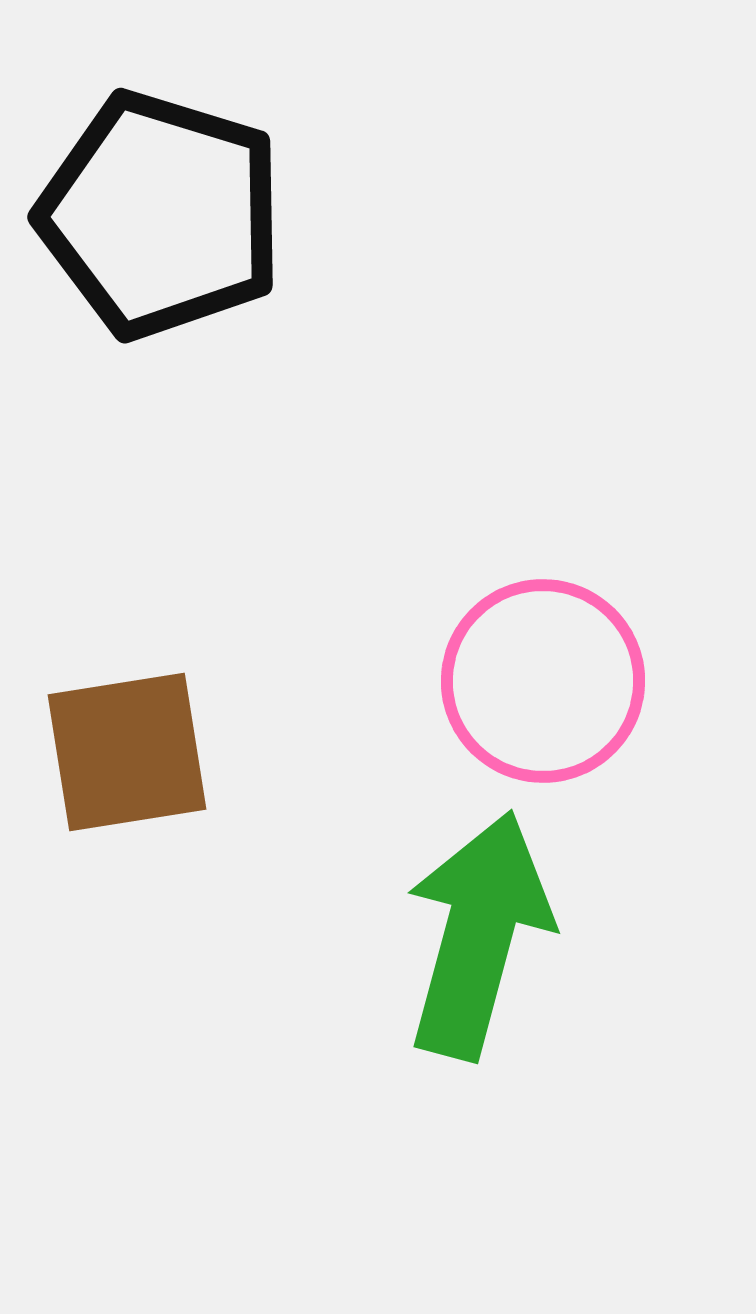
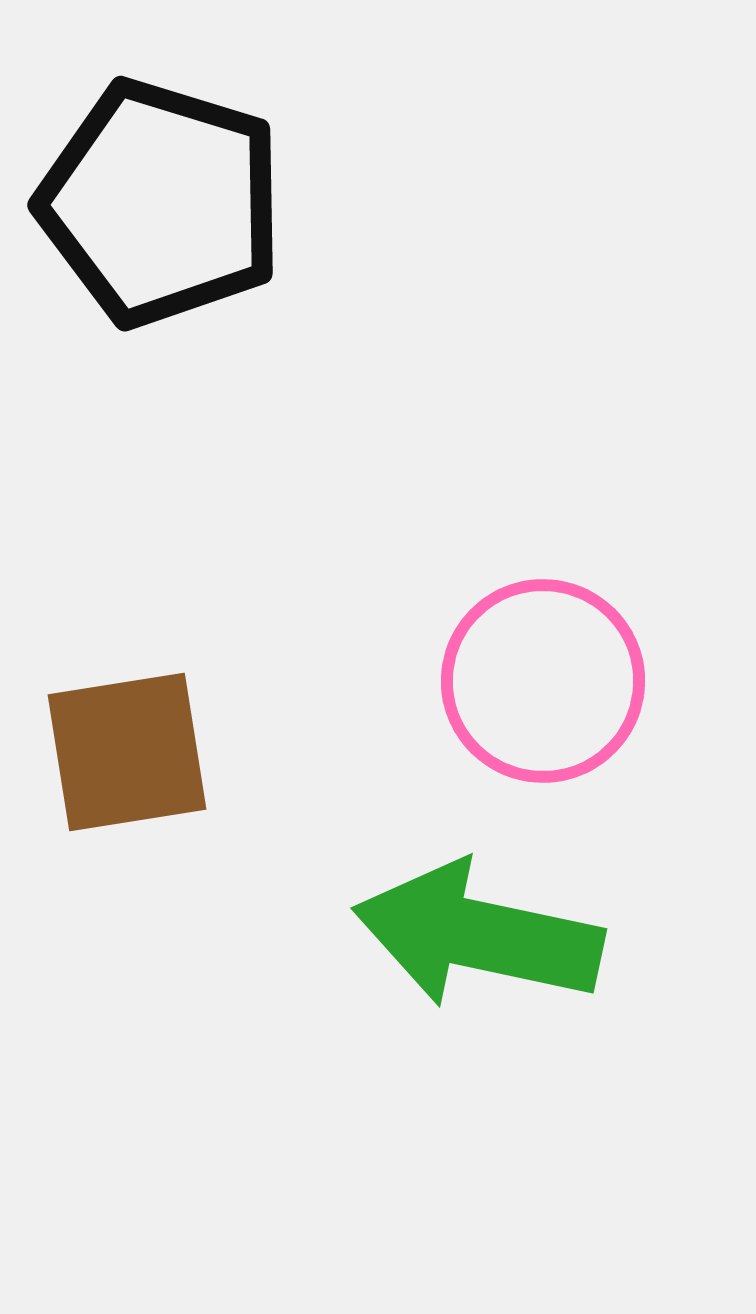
black pentagon: moved 12 px up
green arrow: rotated 93 degrees counterclockwise
